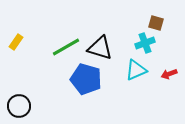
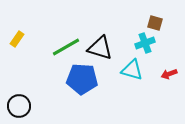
brown square: moved 1 px left
yellow rectangle: moved 1 px right, 3 px up
cyan triangle: moved 4 px left; rotated 40 degrees clockwise
blue pentagon: moved 4 px left; rotated 12 degrees counterclockwise
